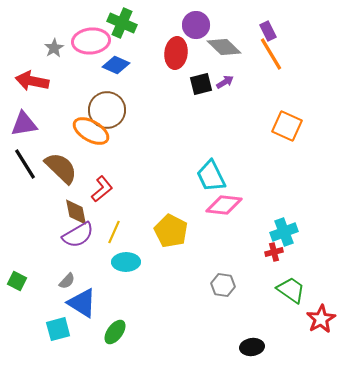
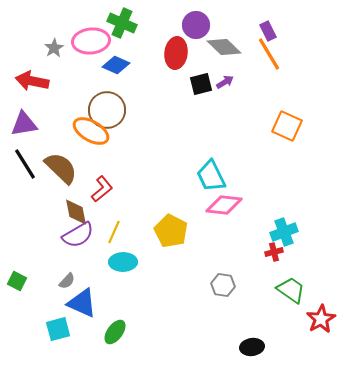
orange line: moved 2 px left
cyan ellipse: moved 3 px left
blue triangle: rotated 8 degrees counterclockwise
